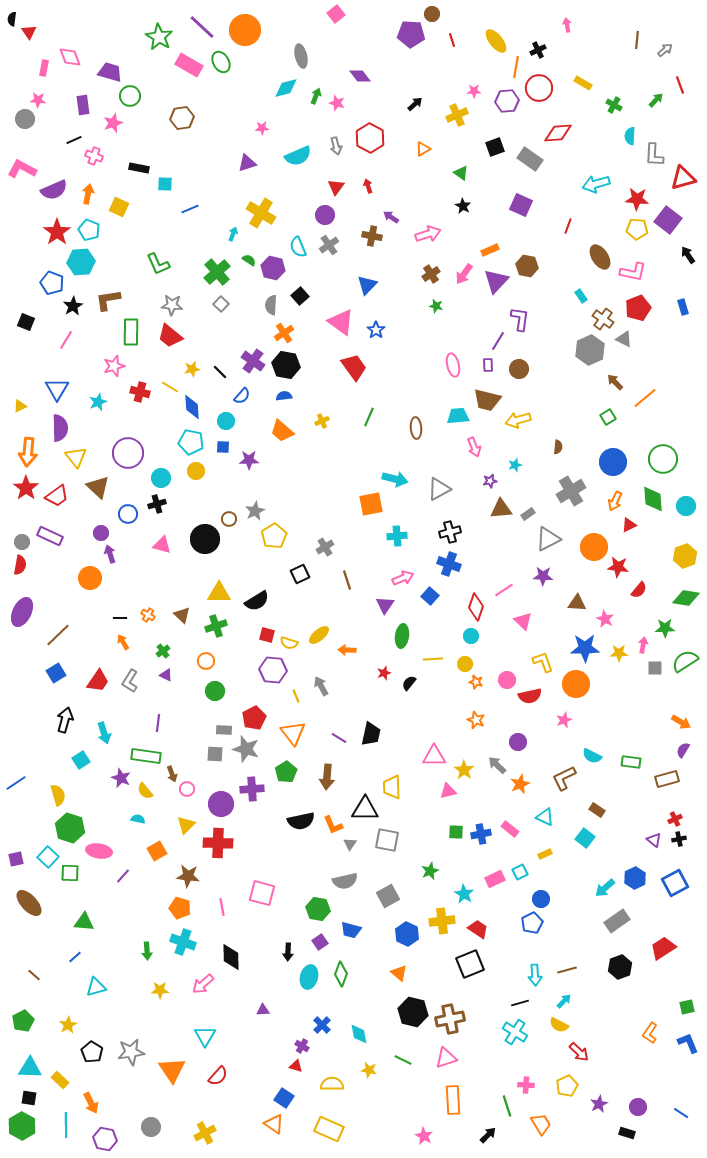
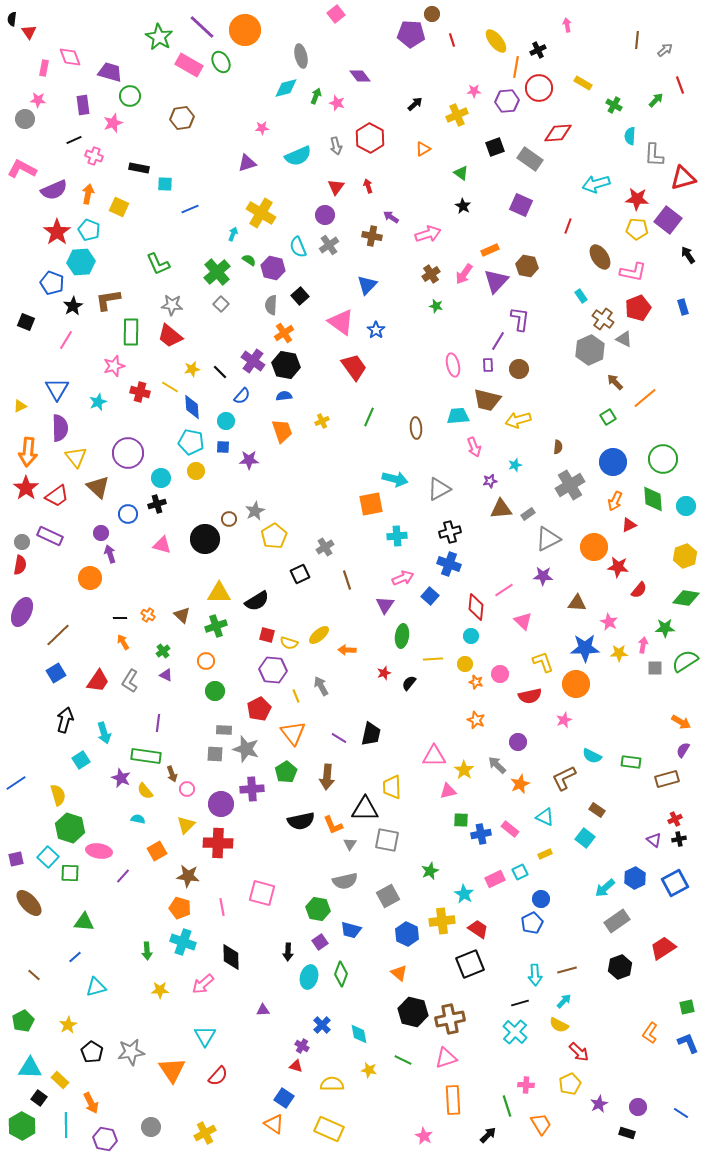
orange trapezoid at (282, 431): rotated 150 degrees counterclockwise
gray cross at (571, 491): moved 1 px left, 6 px up
red diamond at (476, 607): rotated 12 degrees counterclockwise
pink star at (605, 619): moved 4 px right, 3 px down
pink circle at (507, 680): moved 7 px left, 6 px up
red pentagon at (254, 718): moved 5 px right, 9 px up
green square at (456, 832): moved 5 px right, 12 px up
cyan cross at (515, 1032): rotated 10 degrees clockwise
yellow pentagon at (567, 1086): moved 3 px right, 2 px up
black square at (29, 1098): moved 10 px right; rotated 28 degrees clockwise
